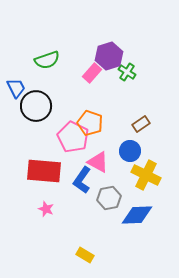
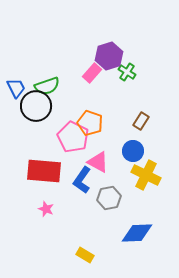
green semicircle: moved 26 px down
brown rectangle: moved 3 px up; rotated 24 degrees counterclockwise
blue circle: moved 3 px right
blue diamond: moved 18 px down
